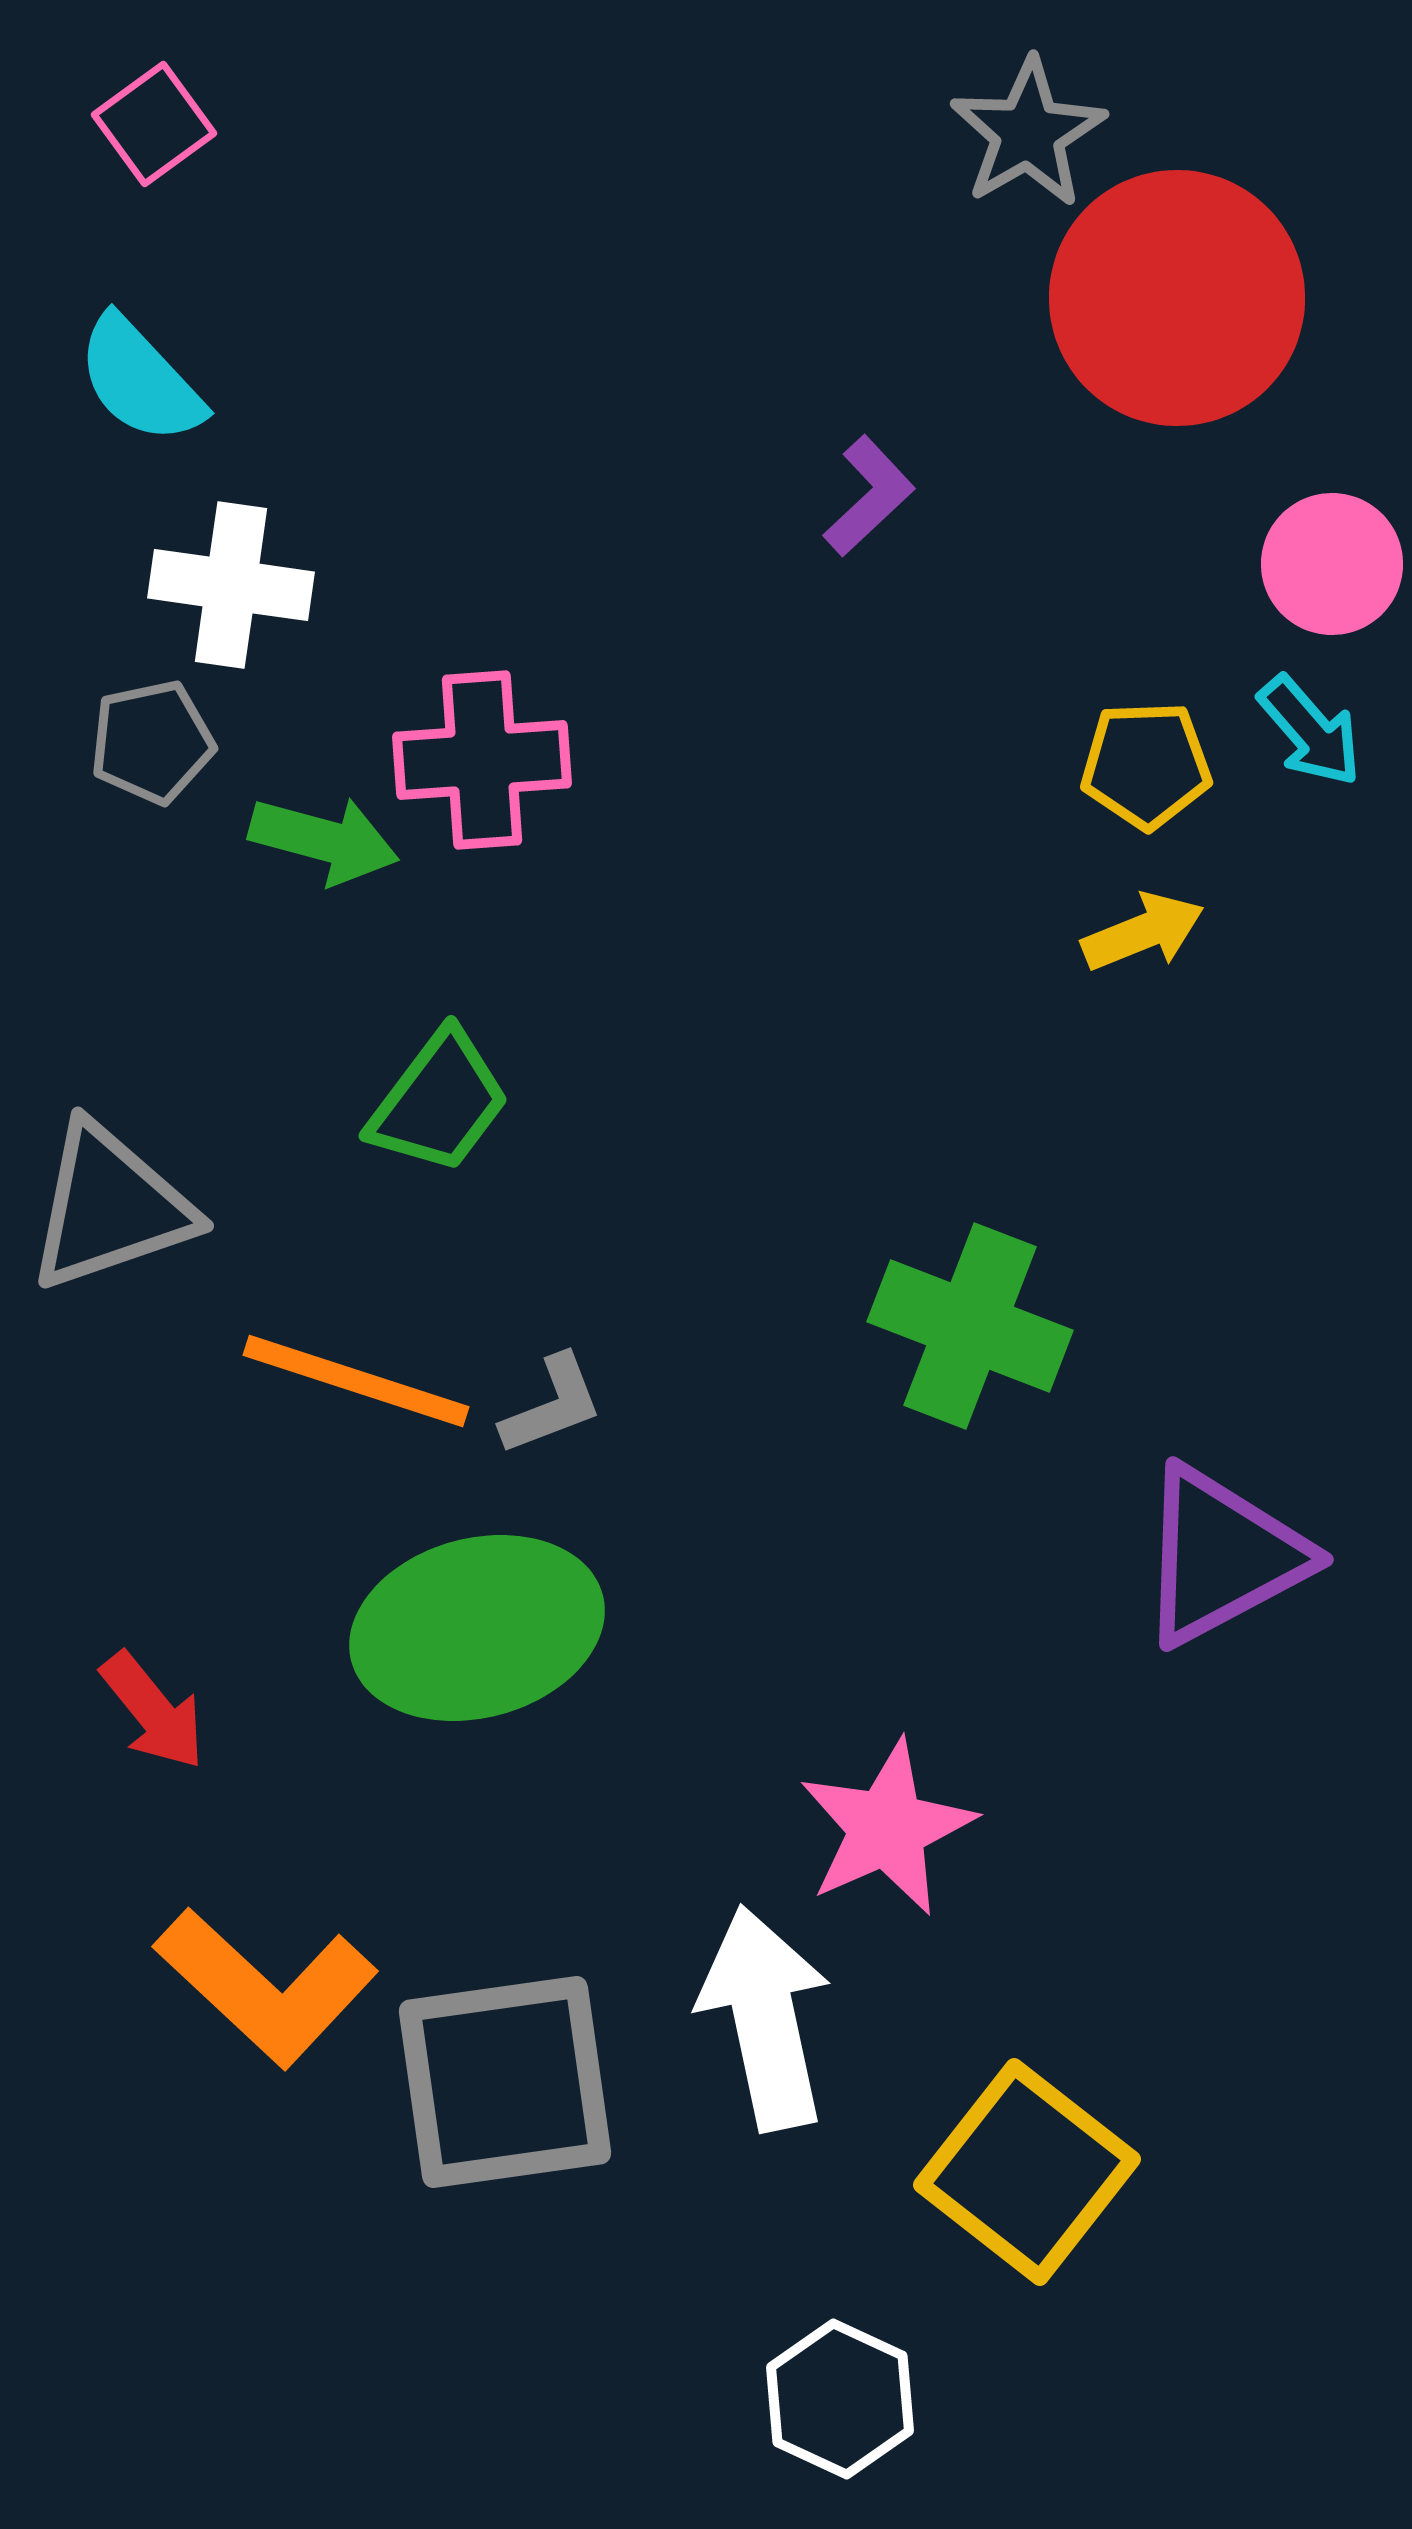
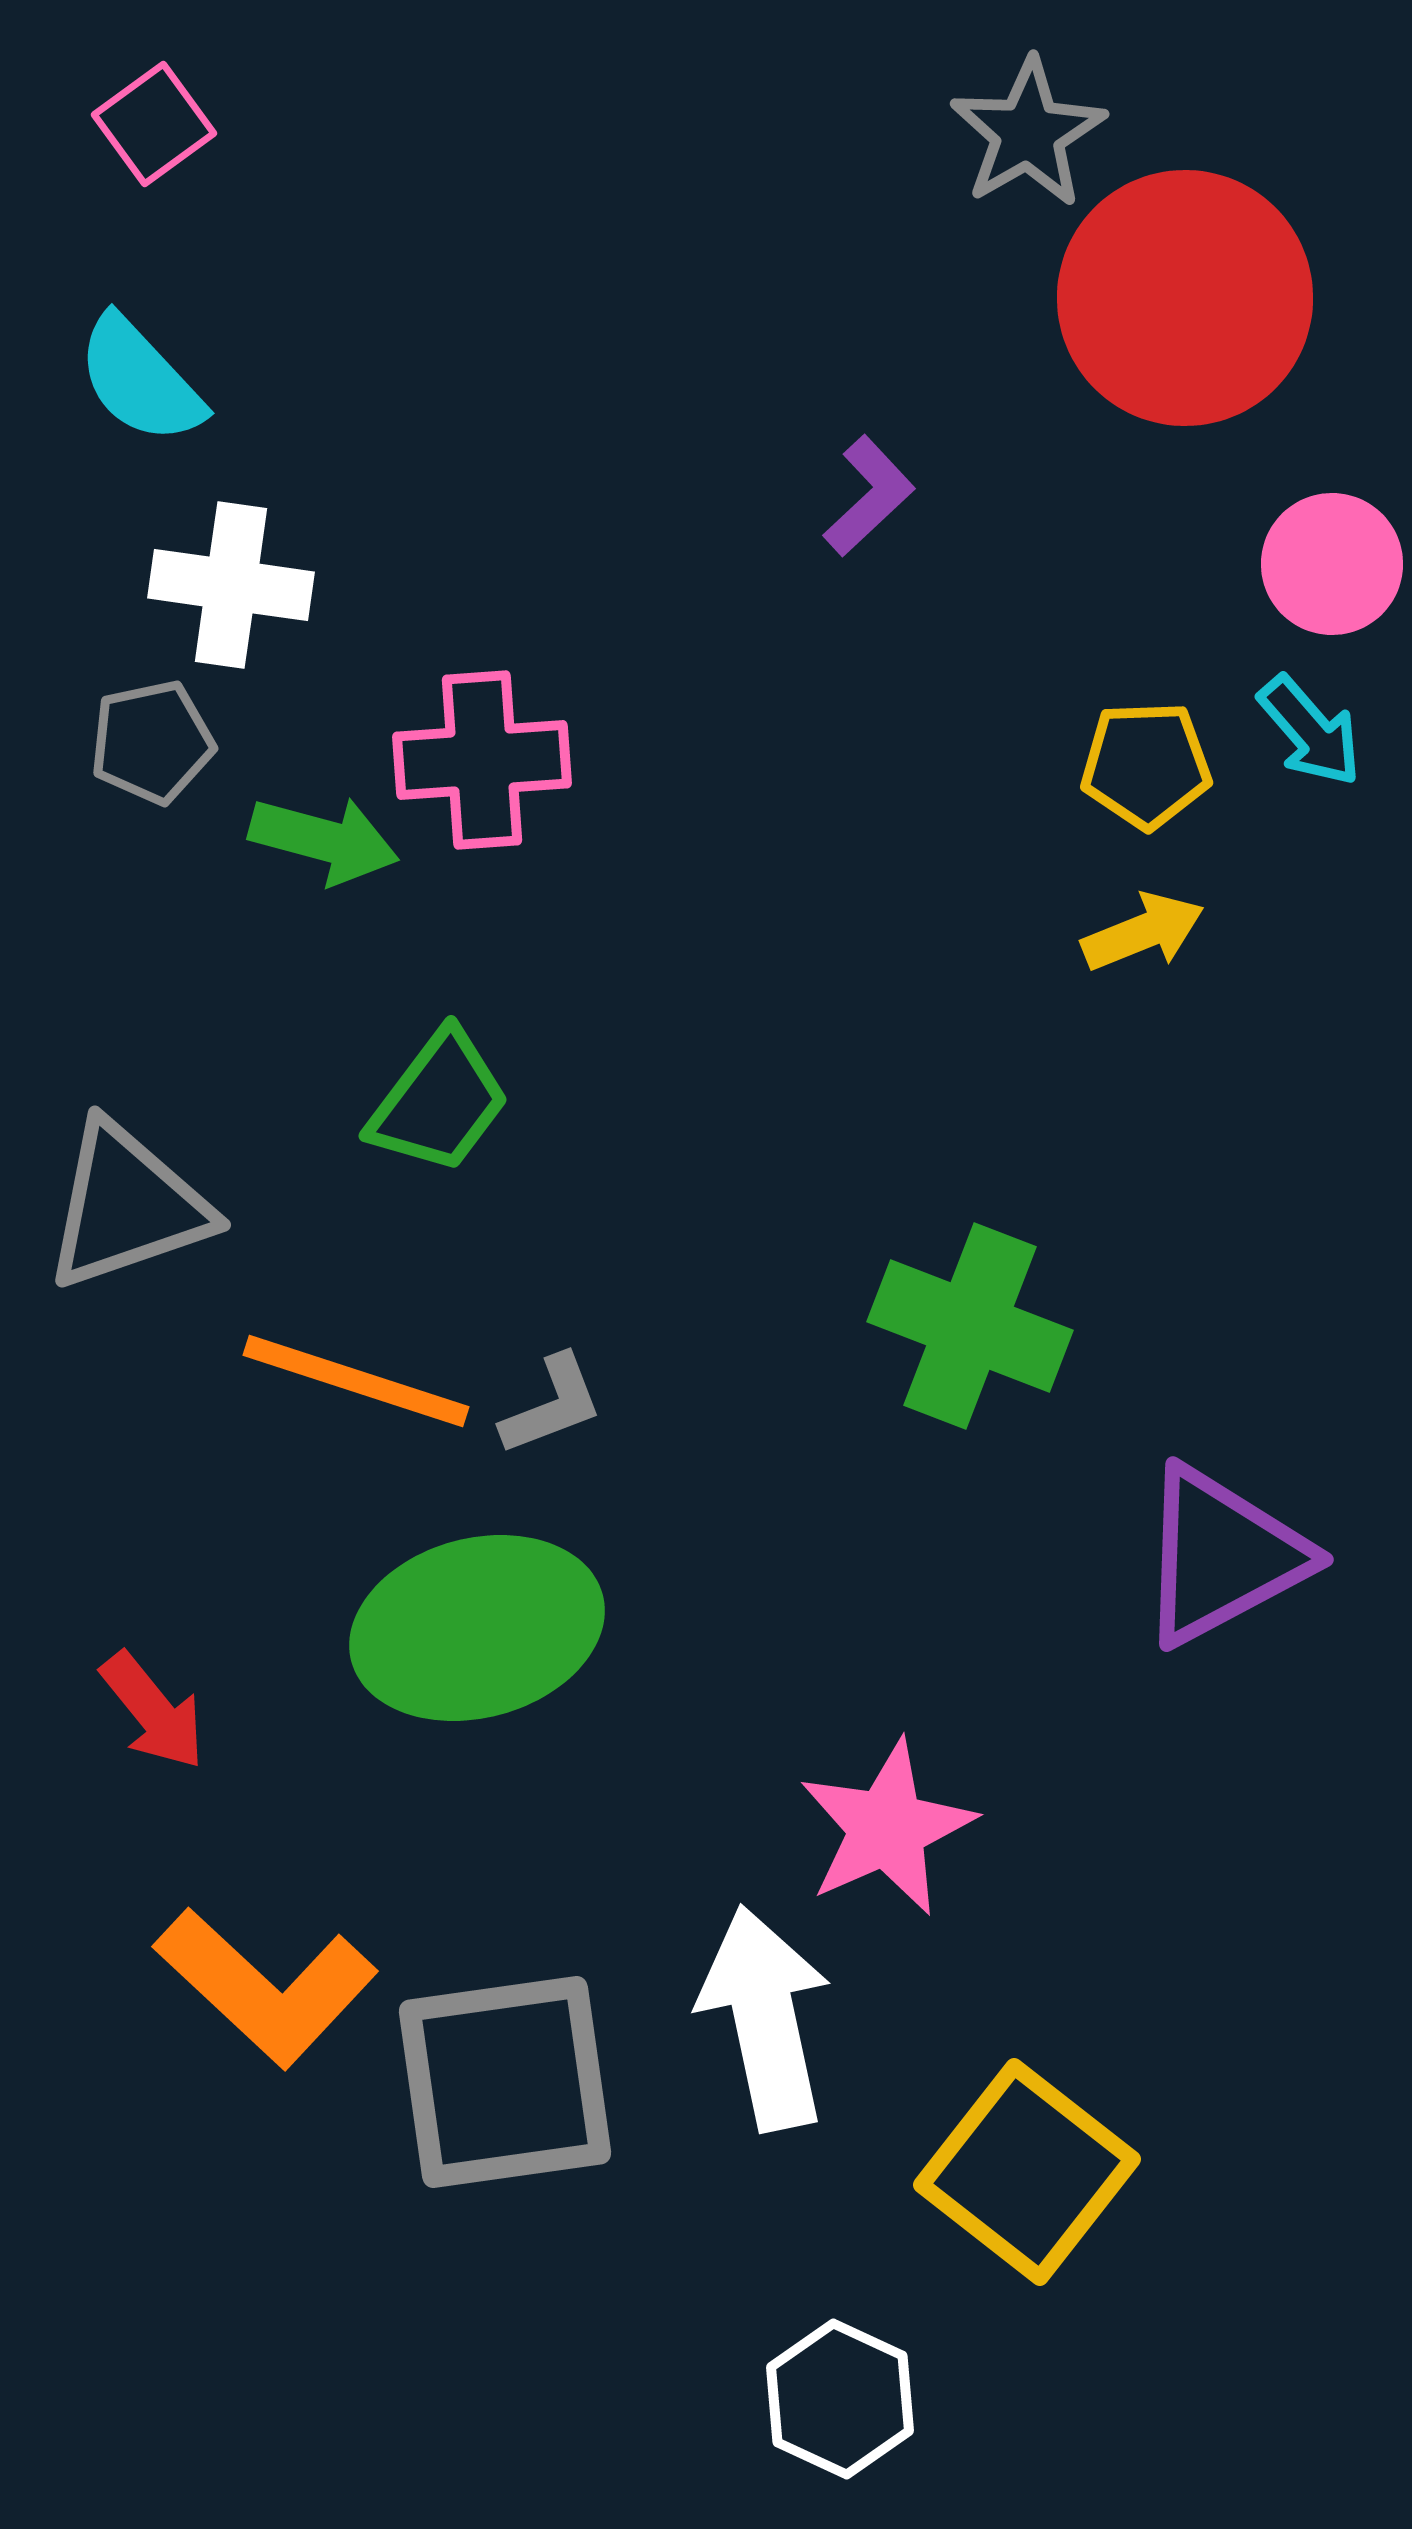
red circle: moved 8 px right
gray triangle: moved 17 px right, 1 px up
